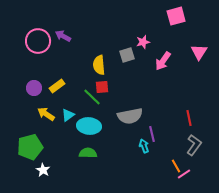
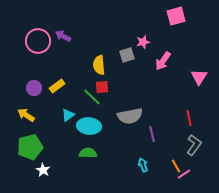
pink triangle: moved 25 px down
yellow arrow: moved 20 px left, 1 px down
cyan arrow: moved 1 px left, 19 px down
